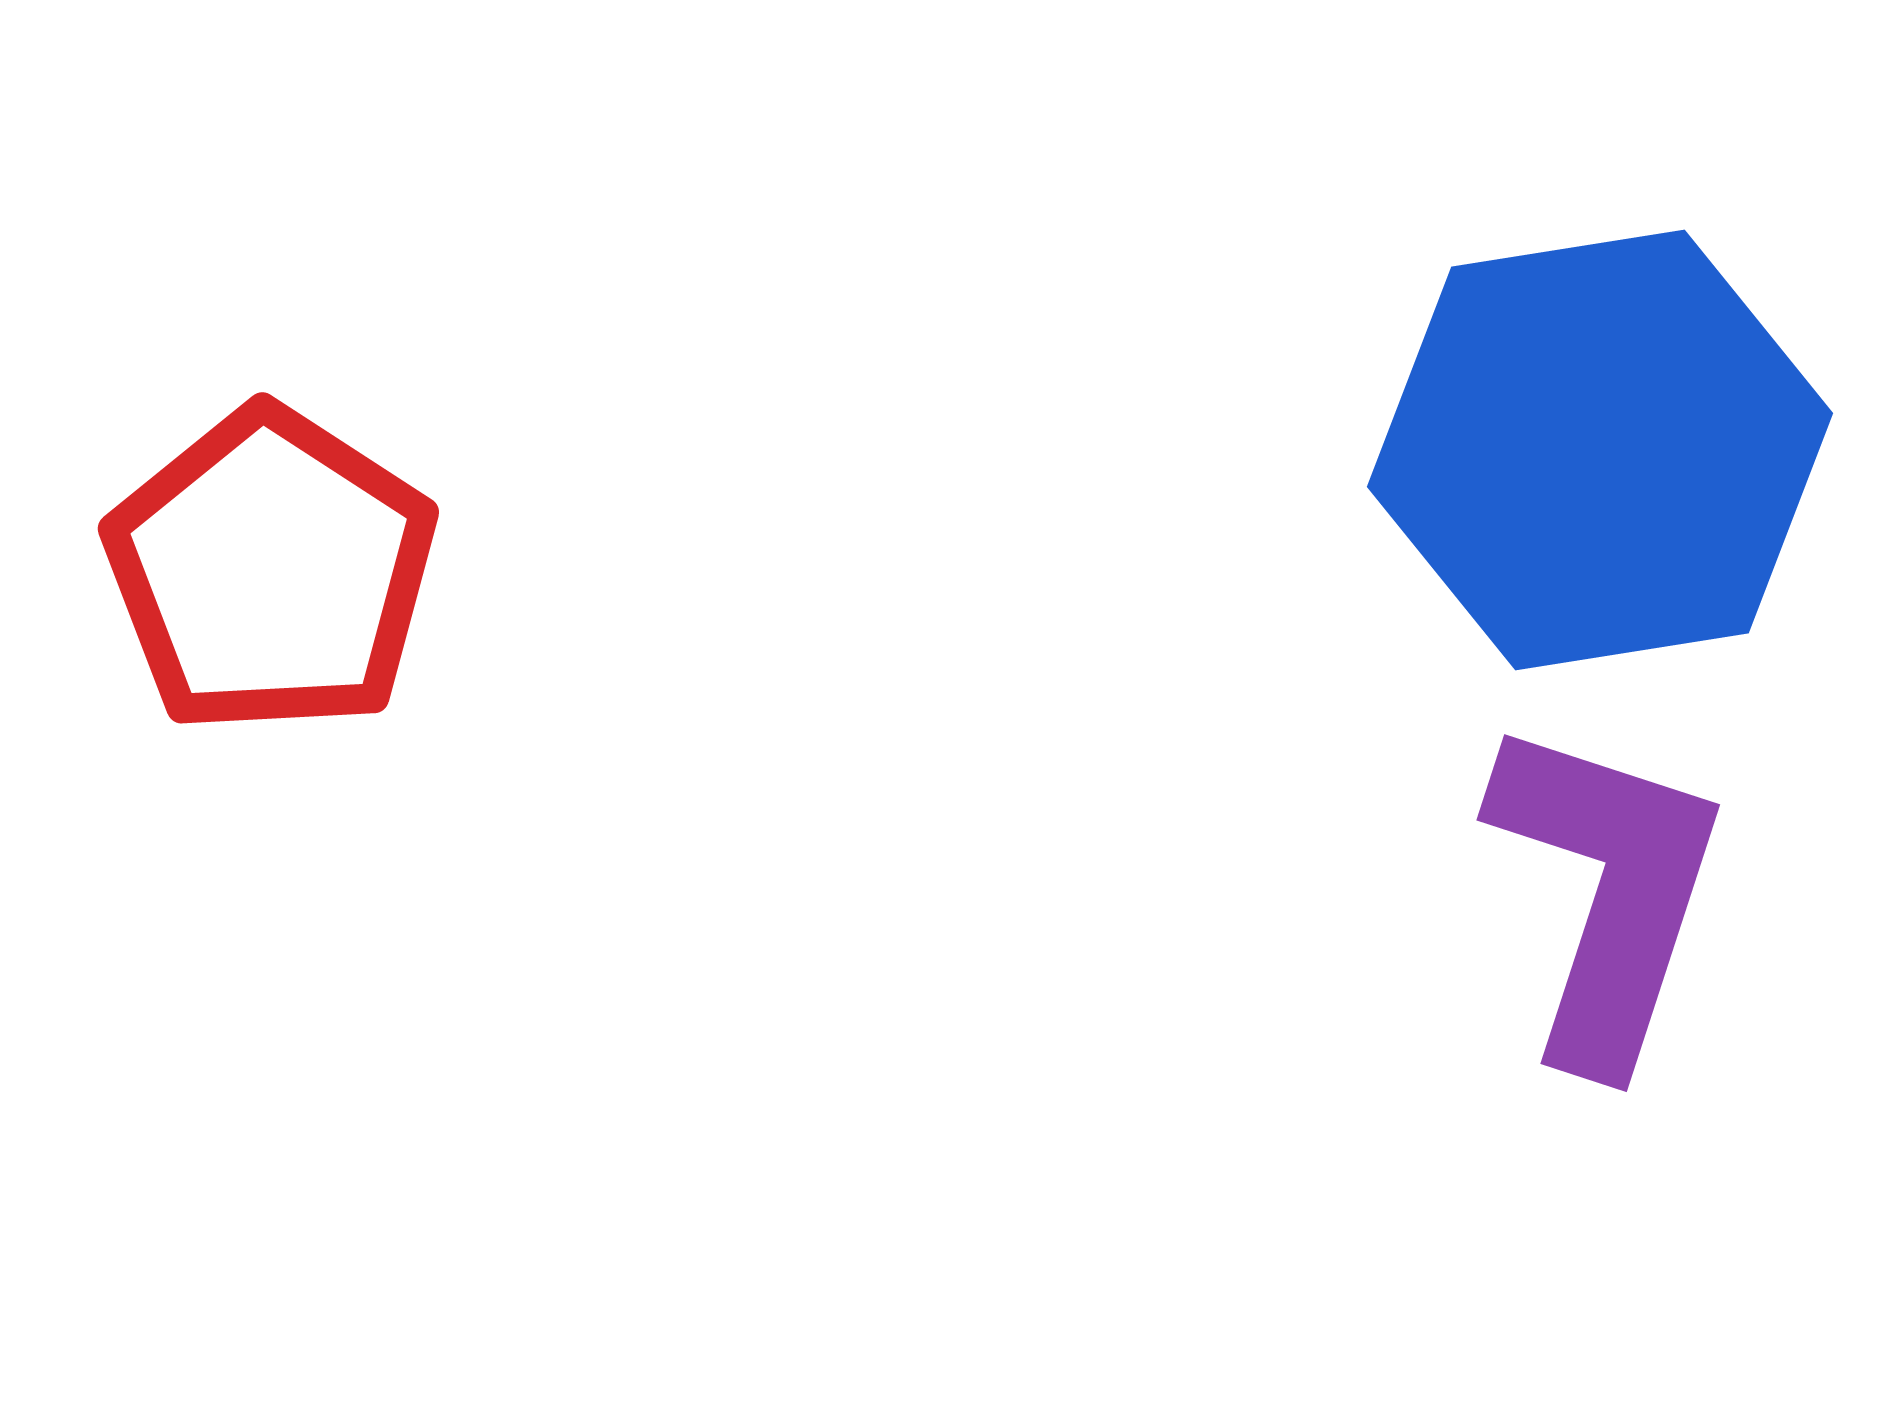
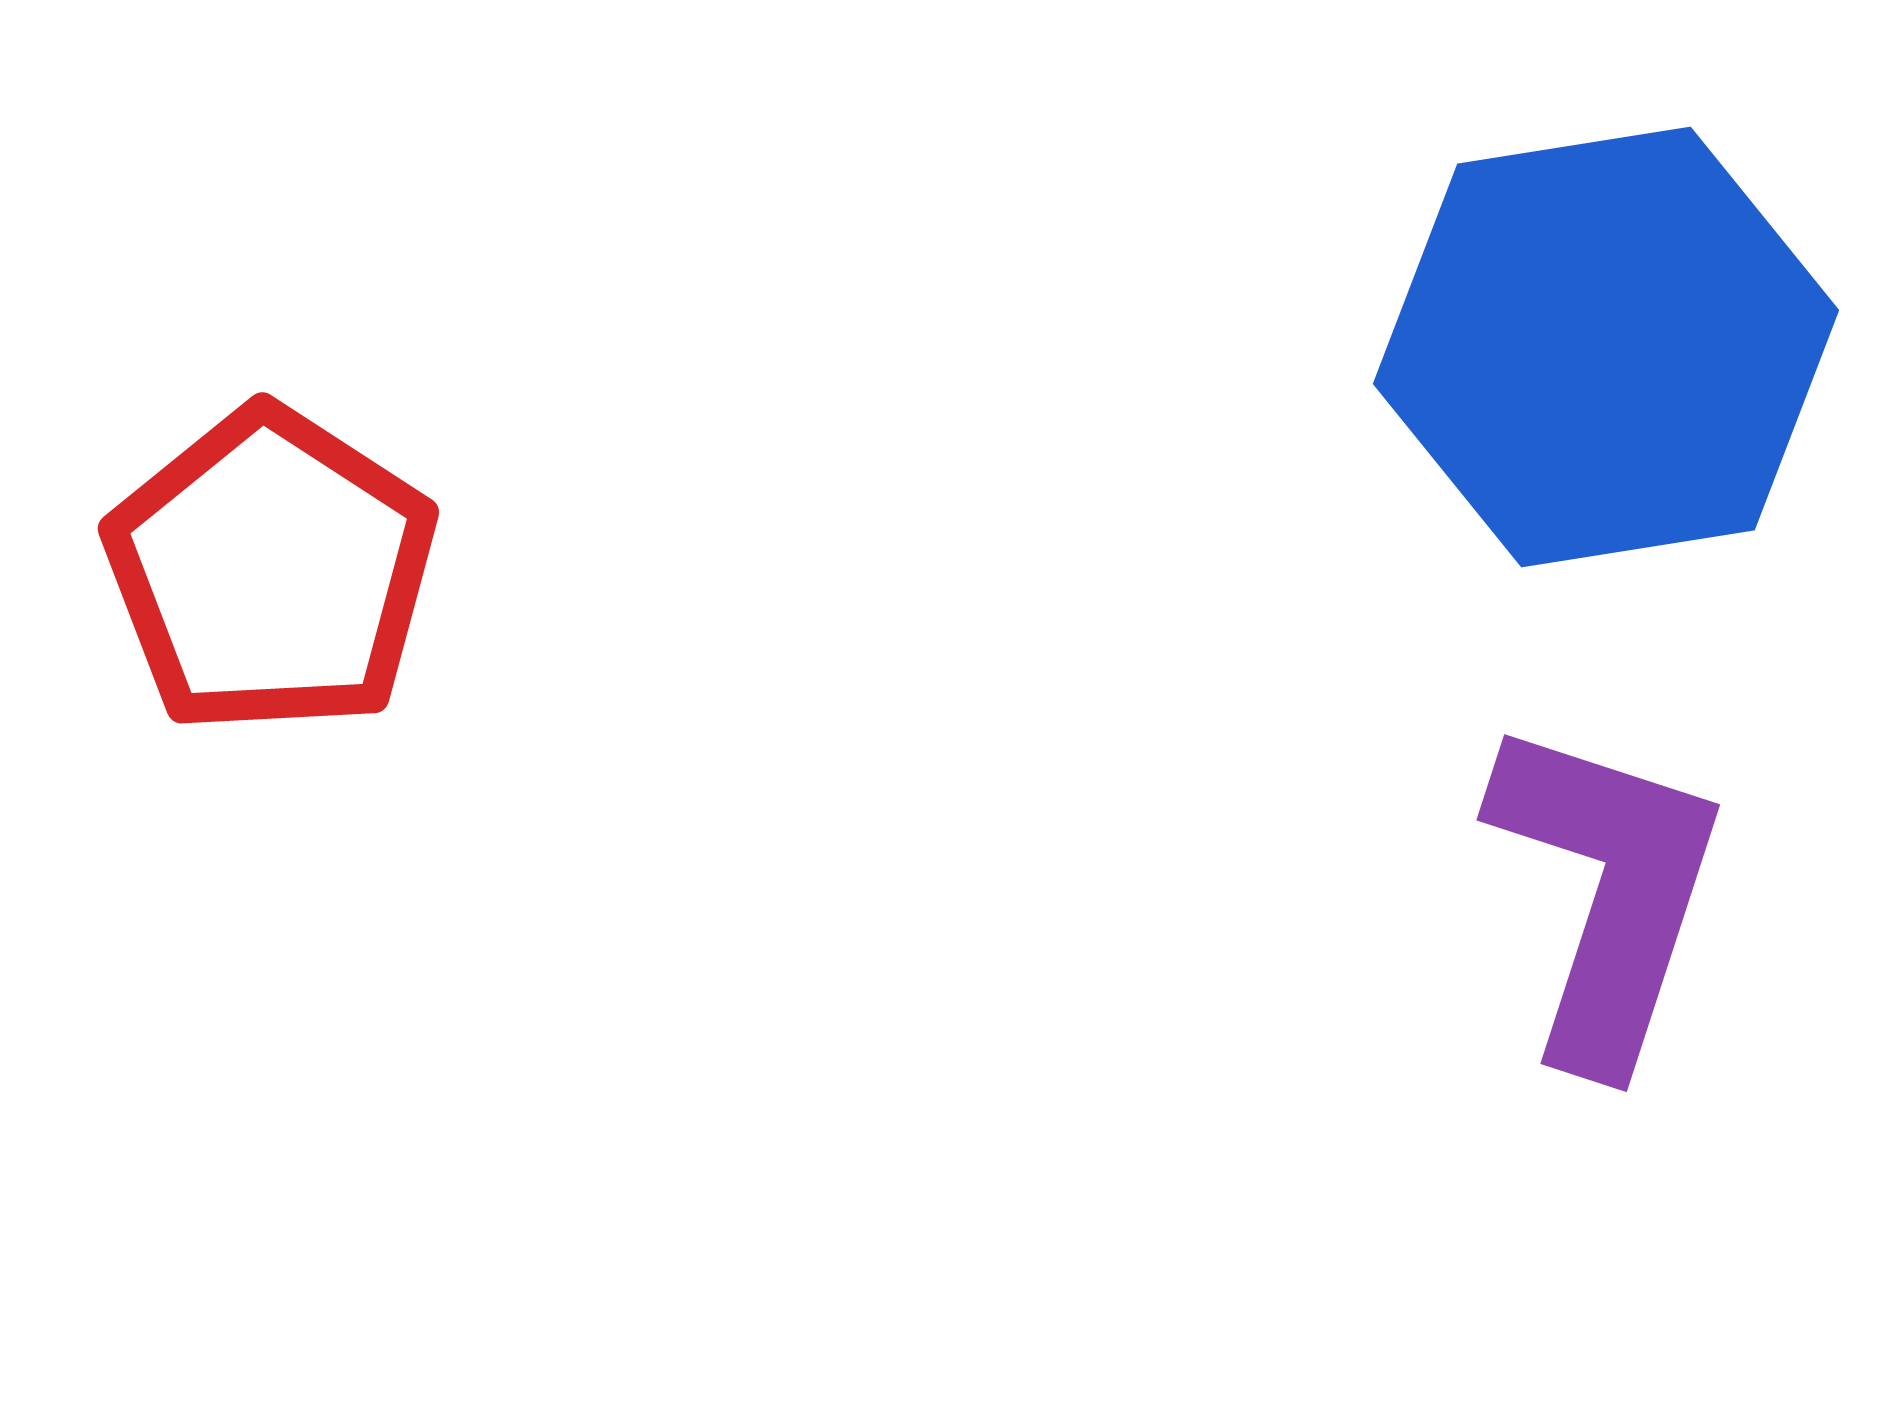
blue hexagon: moved 6 px right, 103 px up
